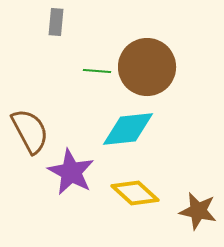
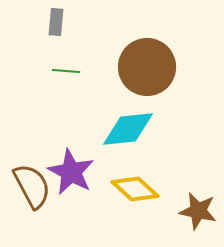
green line: moved 31 px left
brown semicircle: moved 2 px right, 55 px down
yellow diamond: moved 4 px up
